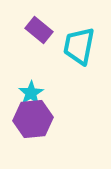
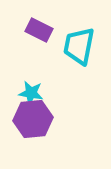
purple rectangle: rotated 12 degrees counterclockwise
cyan star: rotated 30 degrees counterclockwise
